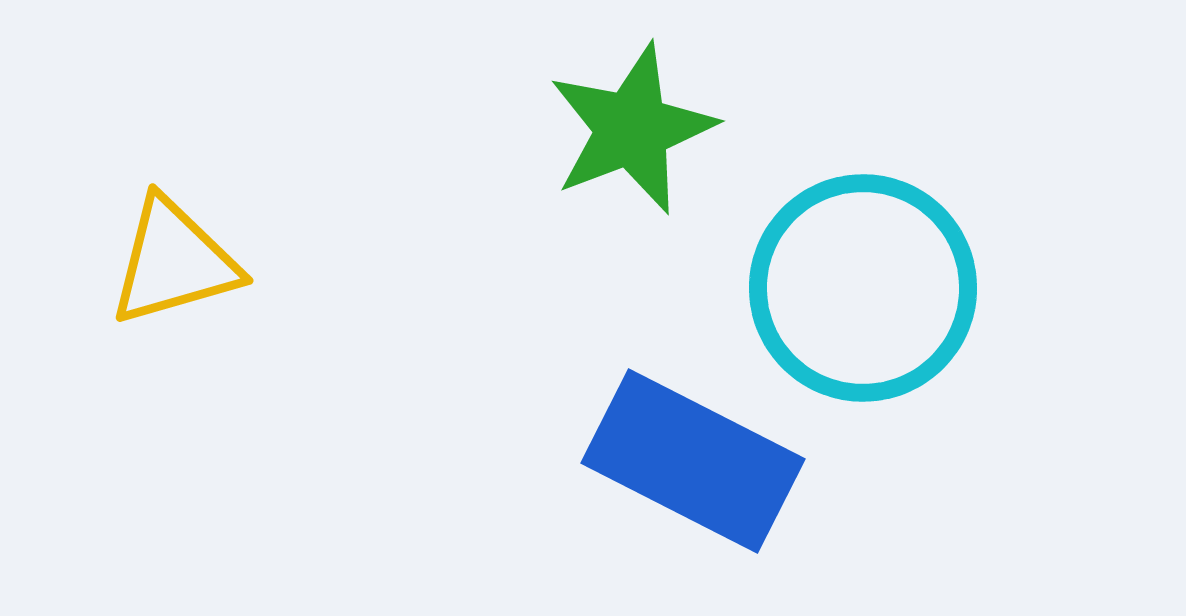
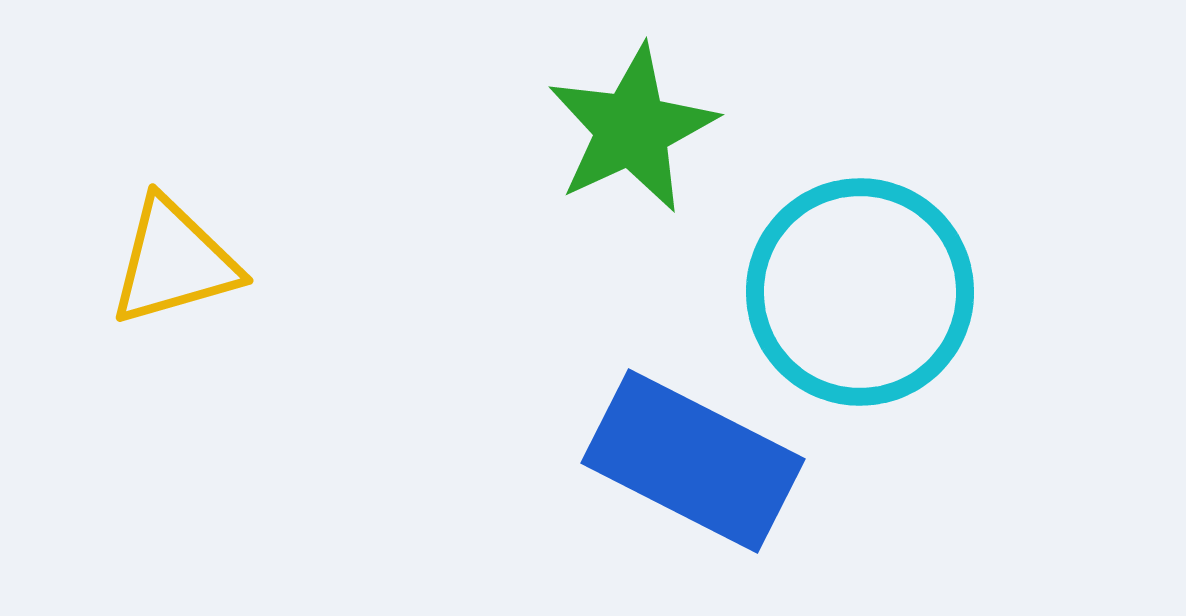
green star: rotated 4 degrees counterclockwise
cyan circle: moved 3 px left, 4 px down
